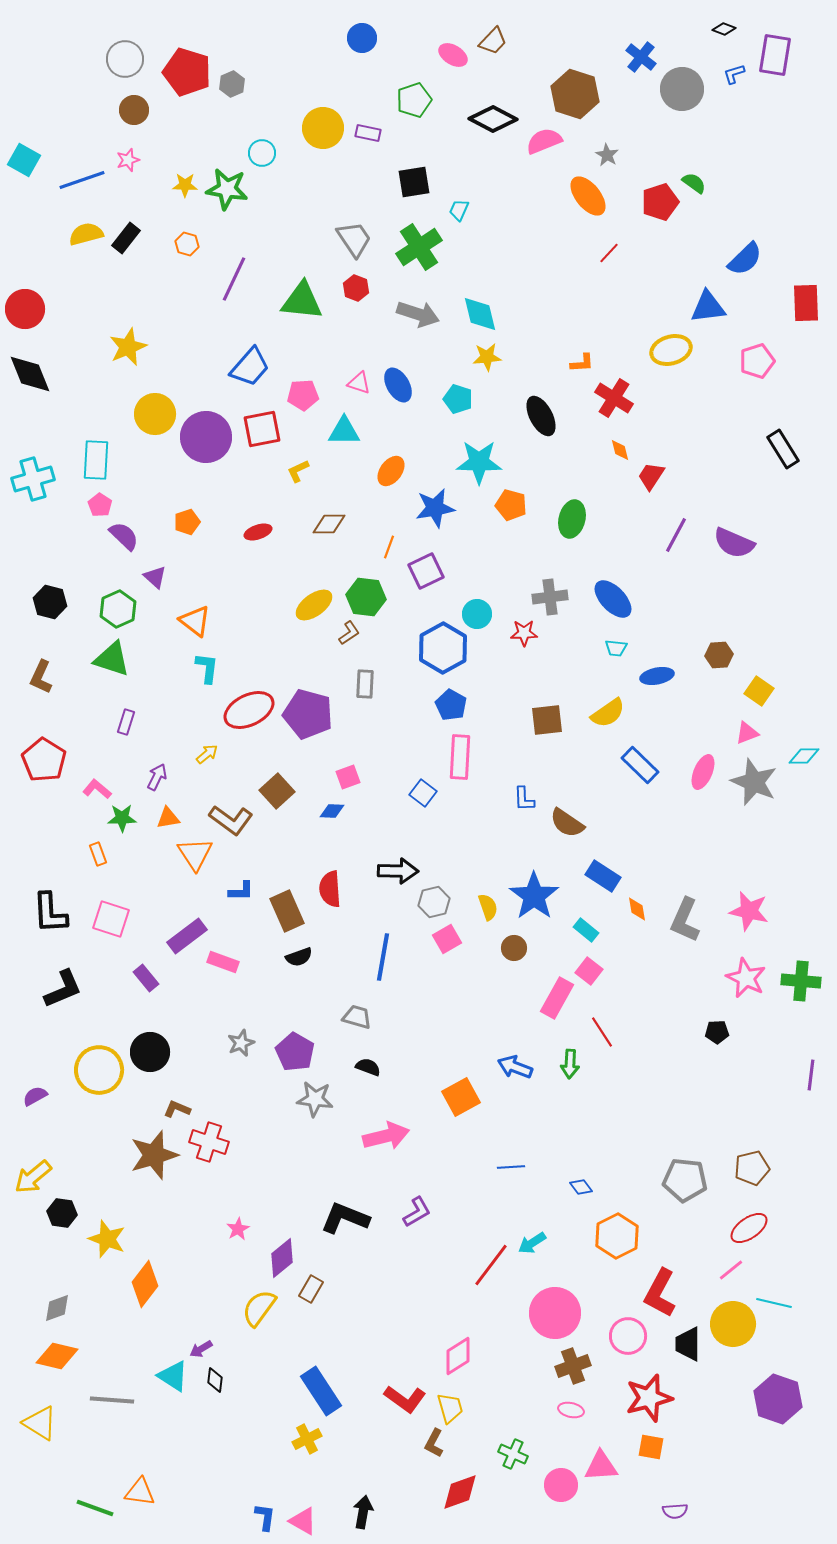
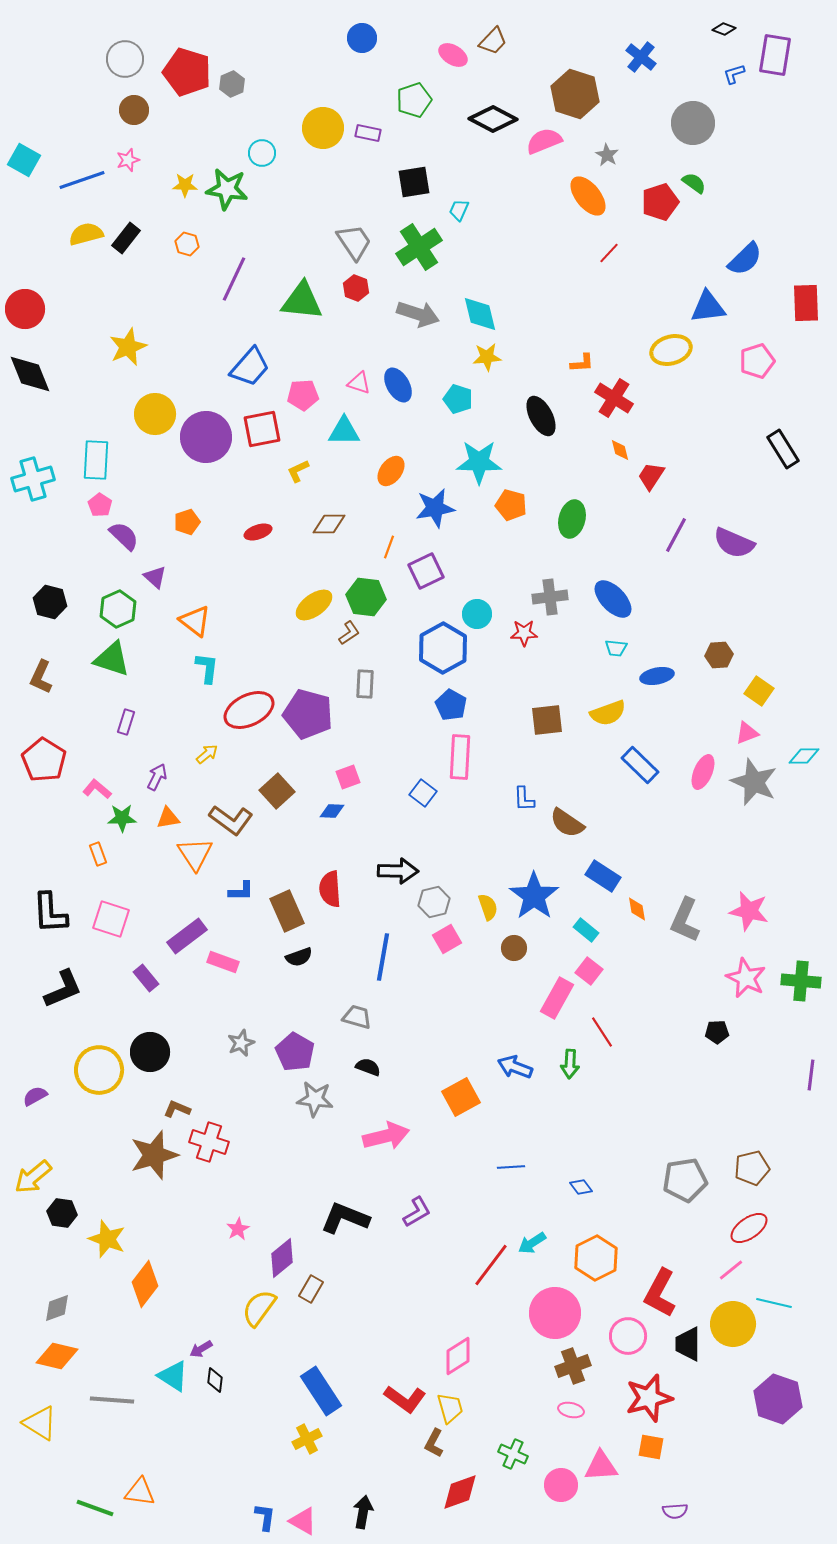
gray circle at (682, 89): moved 11 px right, 34 px down
gray trapezoid at (354, 239): moved 3 px down
yellow semicircle at (608, 713): rotated 15 degrees clockwise
gray pentagon at (685, 1180): rotated 15 degrees counterclockwise
orange hexagon at (617, 1236): moved 21 px left, 22 px down
